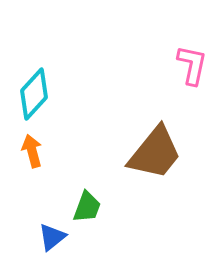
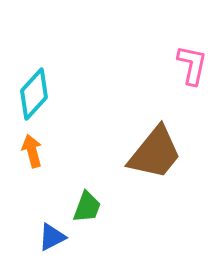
blue triangle: rotated 12 degrees clockwise
